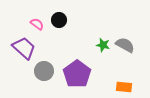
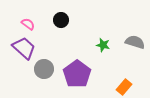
black circle: moved 2 px right
pink semicircle: moved 9 px left
gray semicircle: moved 10 px right, 3 px up; rotated 12 degrees counterclockwise
gray circle: moved 2 px up
orange rectangle: rotated 56 degrees counterclockwise
